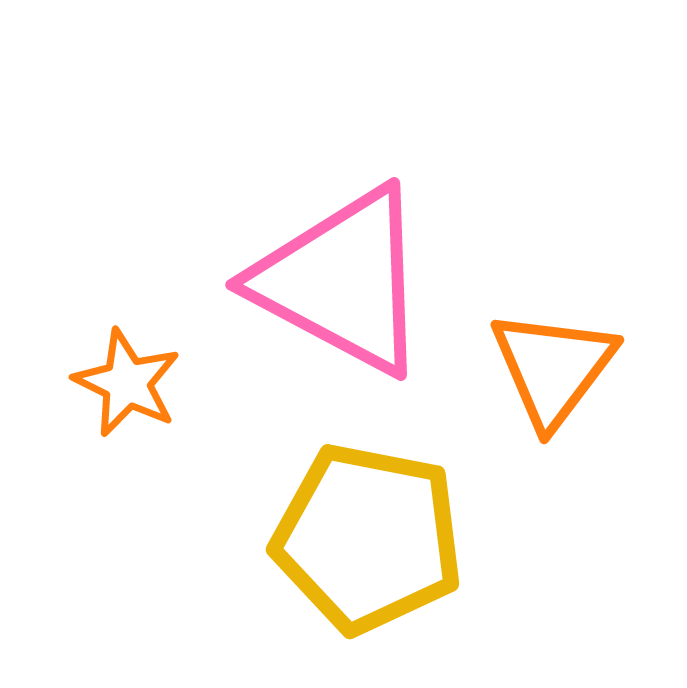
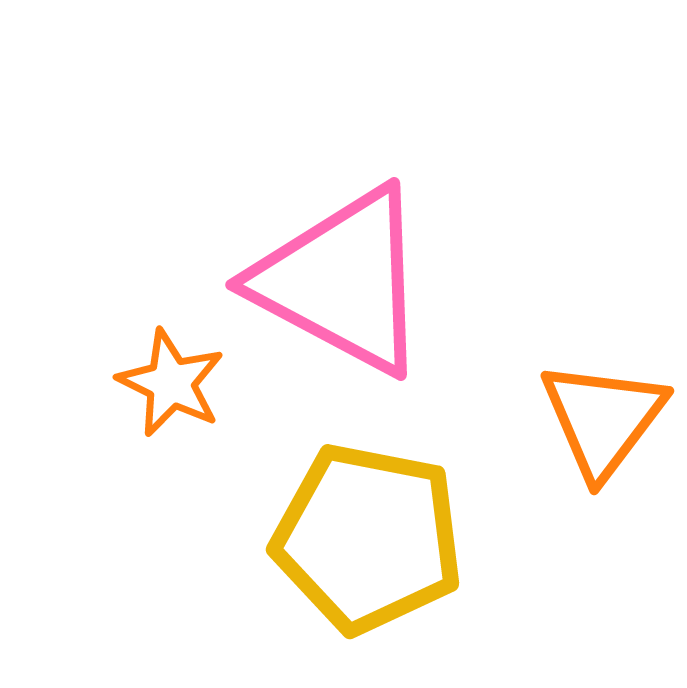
orange triangle: moved 50 px right, 51 px down
orange star: moved 44 px right
